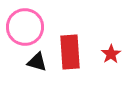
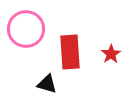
pink circle: moved 1 px right, 2 px down
black triangle: moved 10 px right, 22 px down
